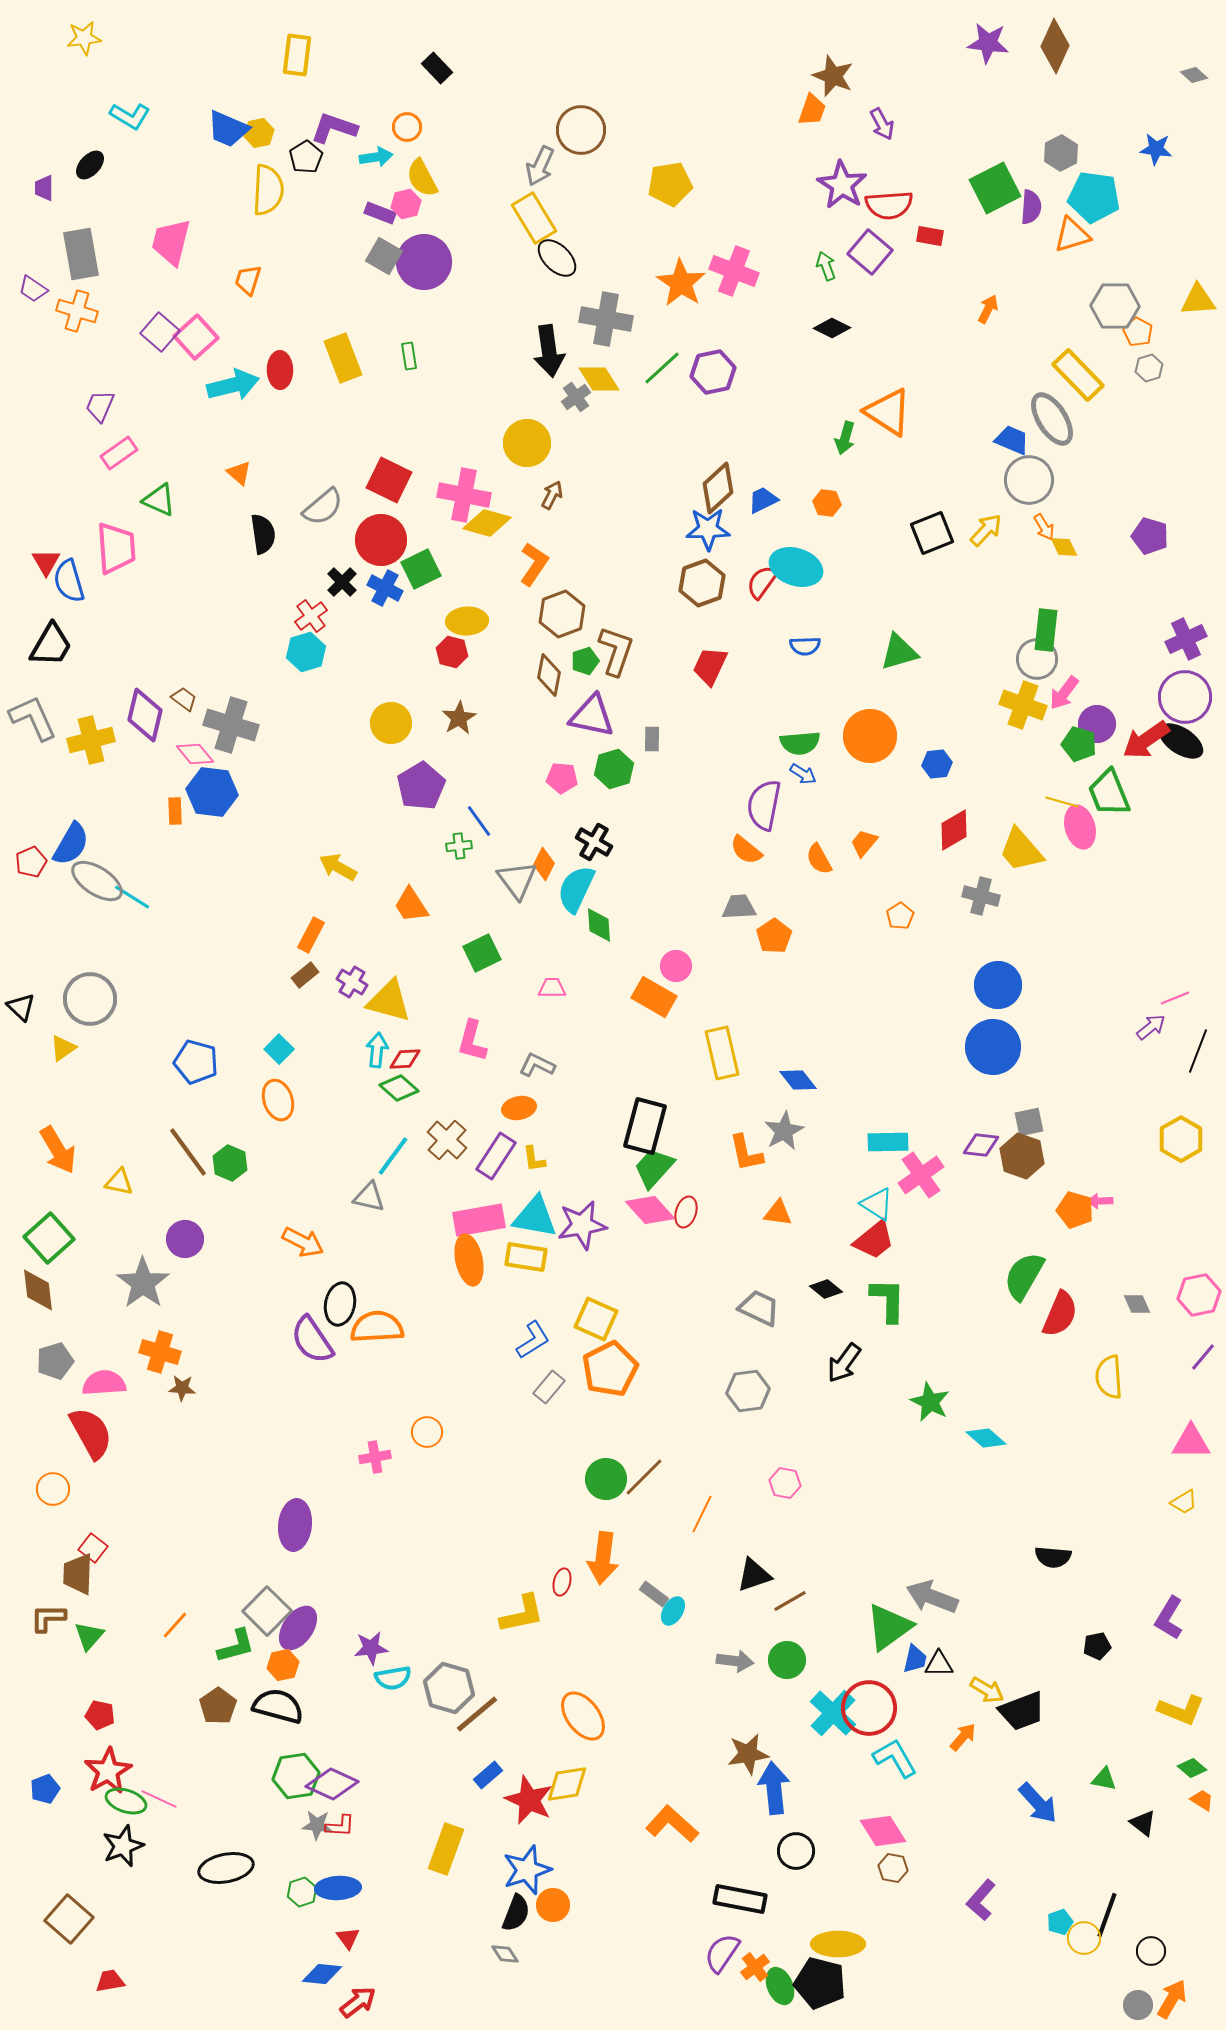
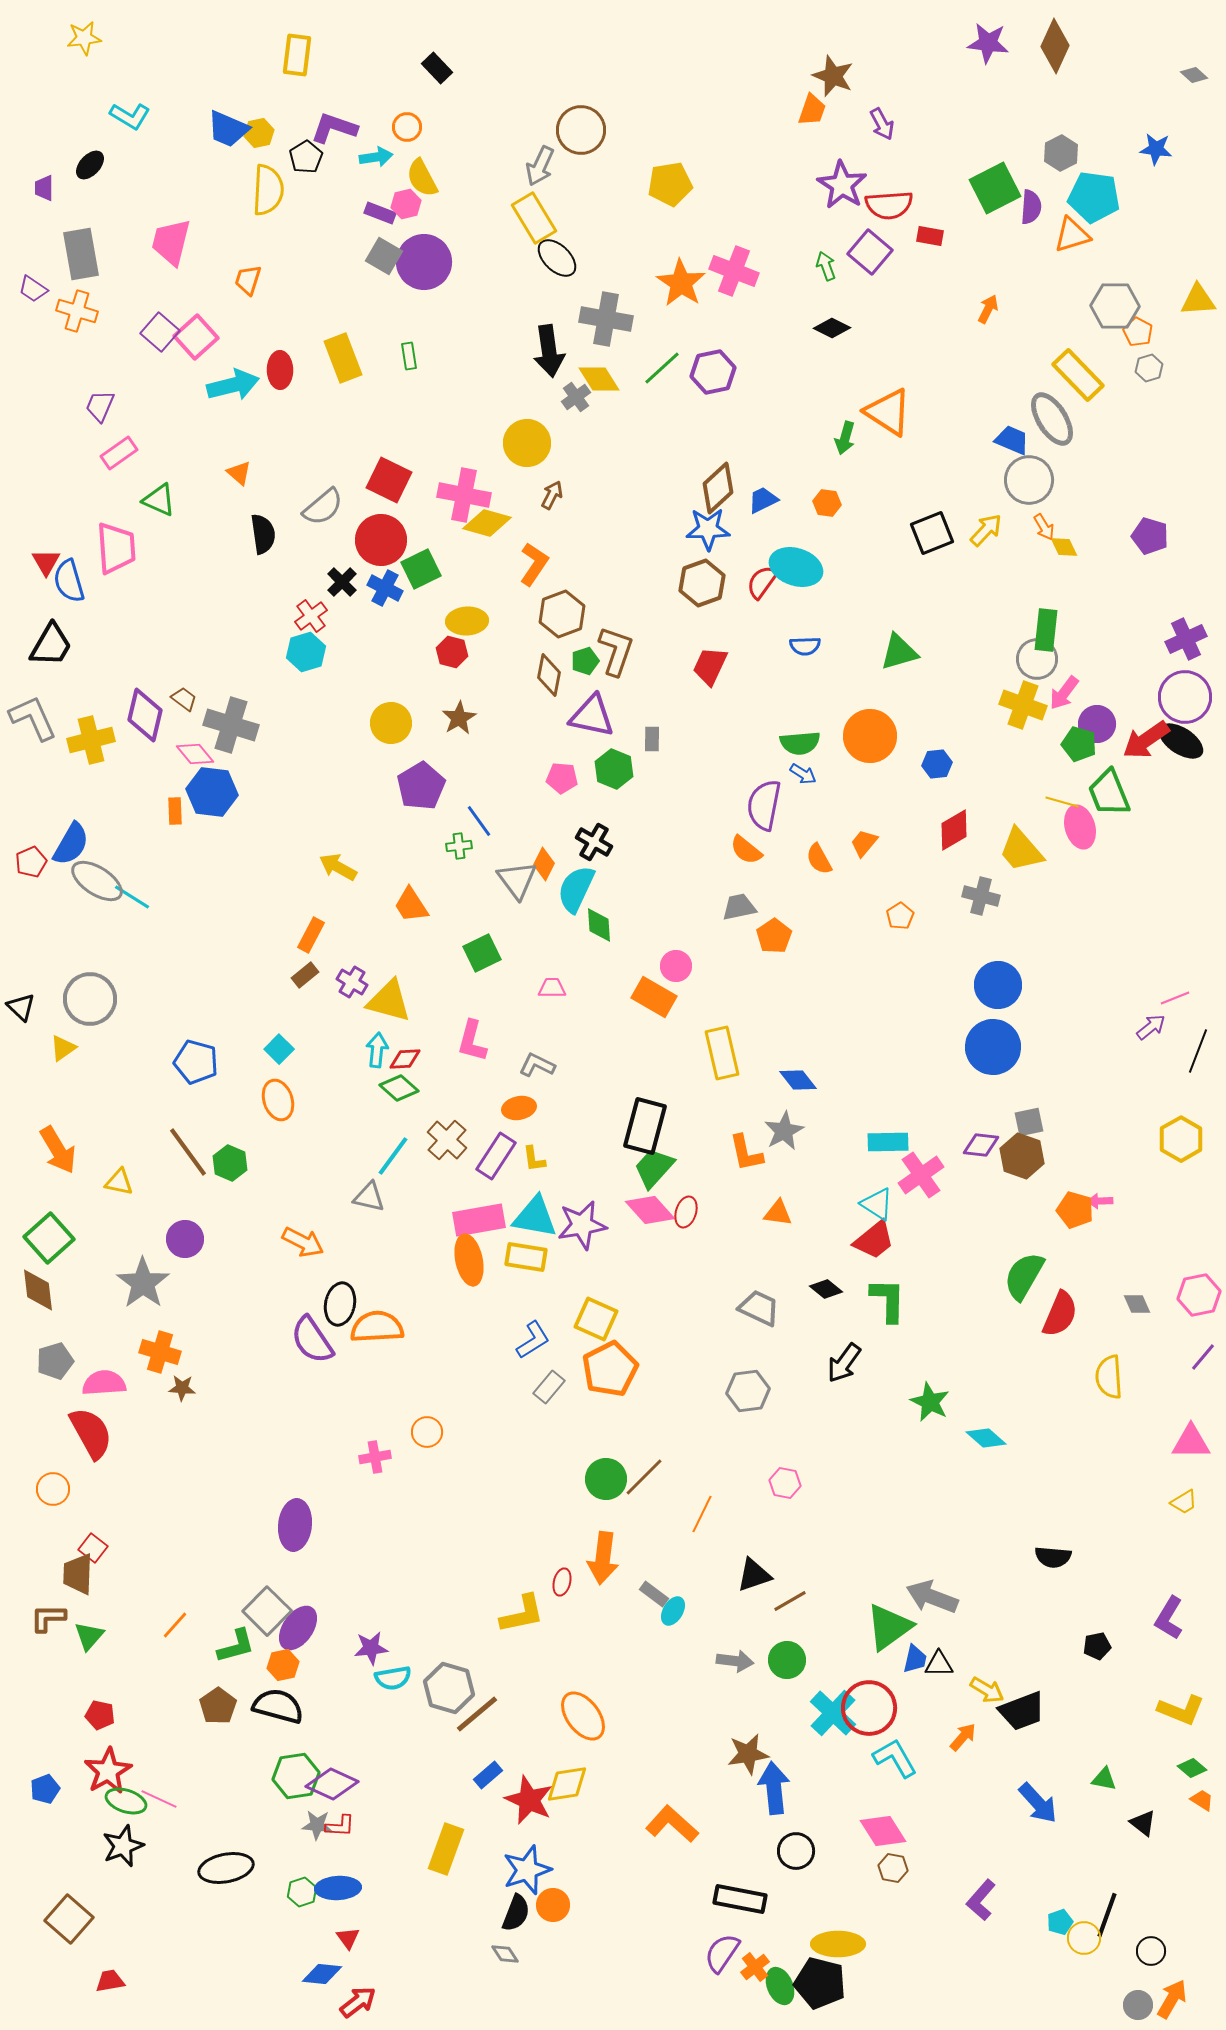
green hexagon at (614, 769): rotated 21 degrees counterclockwise
gray trapezoid at (739, 907): rotated 9 degrees counterclockwise
